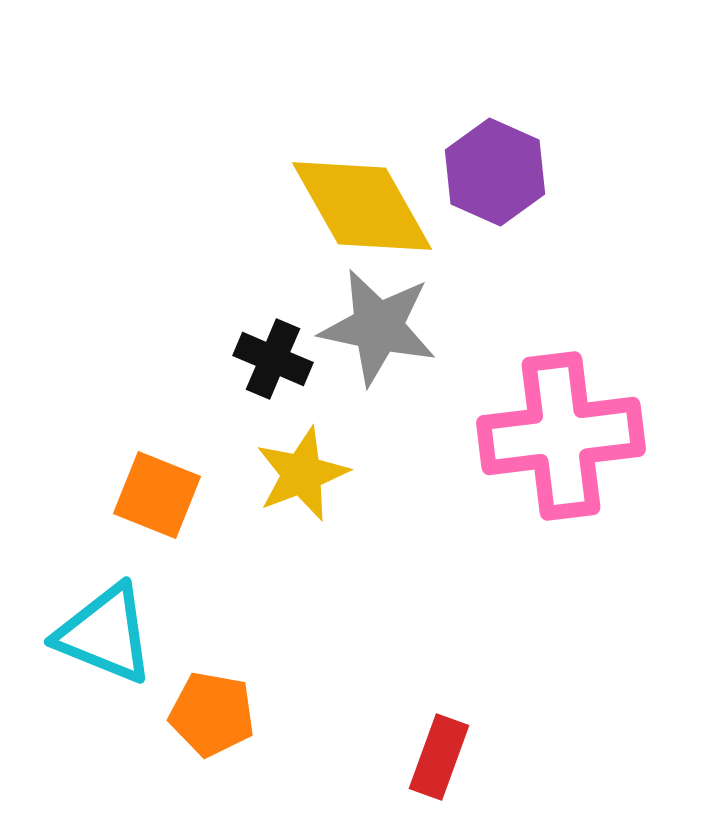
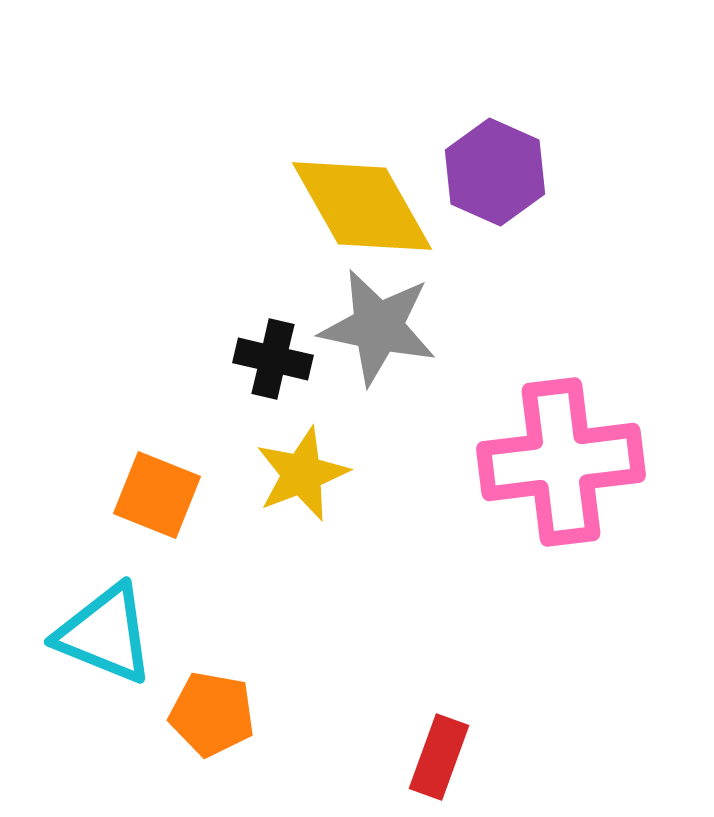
black cross: rotated 10 degrees counterclockwise
pink cross: moved 26 px down
